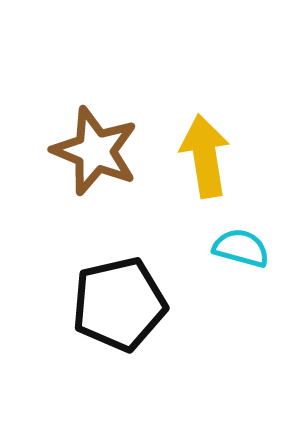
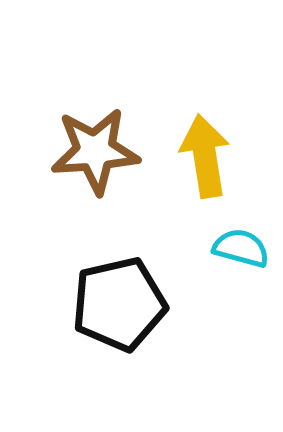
brown star: rotated 26 degrees counterclockwise
